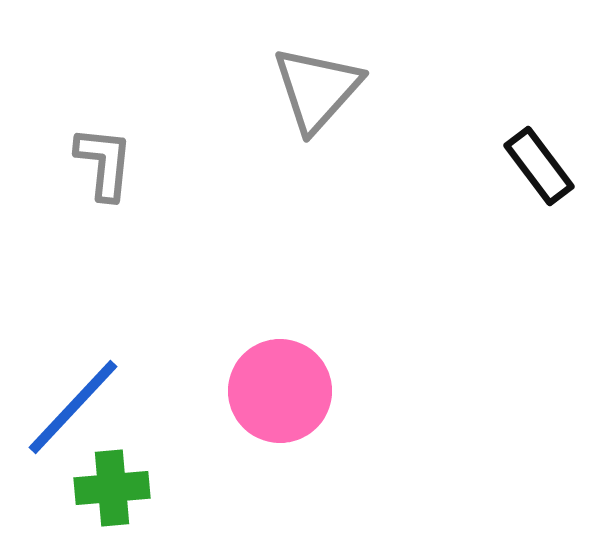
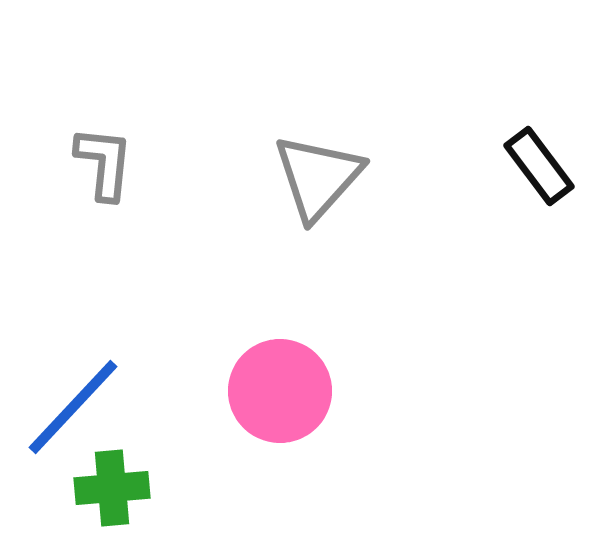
gray triangle: moved 1 px right, 88 px down
